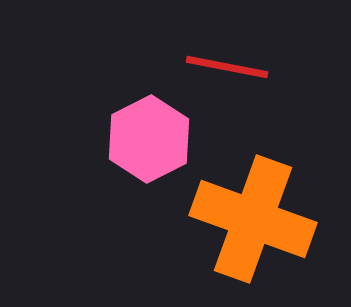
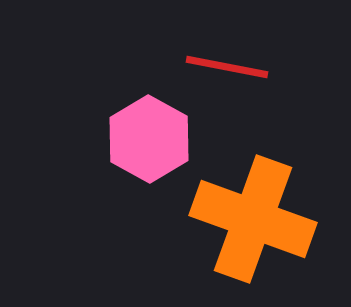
pink hexagon: rotated 4 degrees counterclockwise
